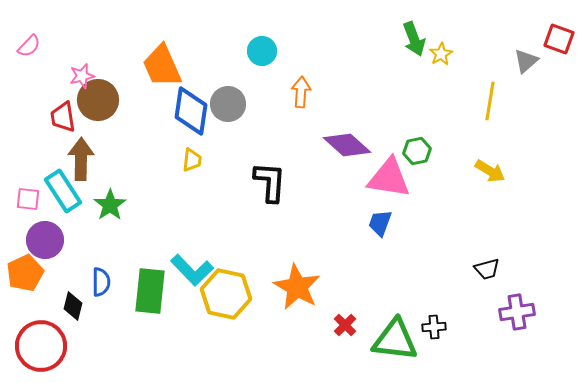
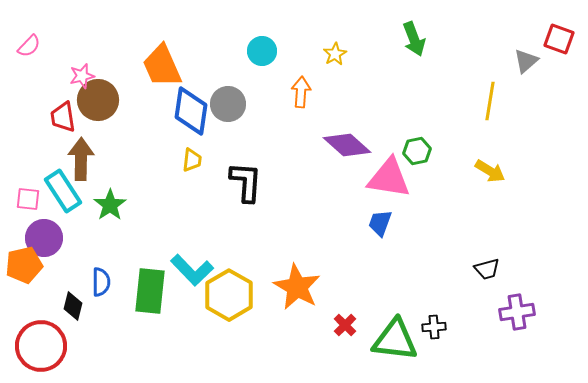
yellow star: moved 106 px left
black L-shape: moved 24 px left
purple circle: moved 1 px left, 2 px up
orange pentagon: moved 1 px left, 8 px up; rotated 12 degrees clockwise
yellow hexagon: moved 3 px right, 1 px down; rotated 18 degrees clockwise
